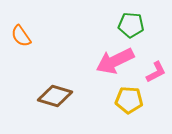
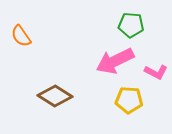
pink L-shape: rotated 55 degrees clockwise
brown diamond: rotated 16 degrees clockwise
